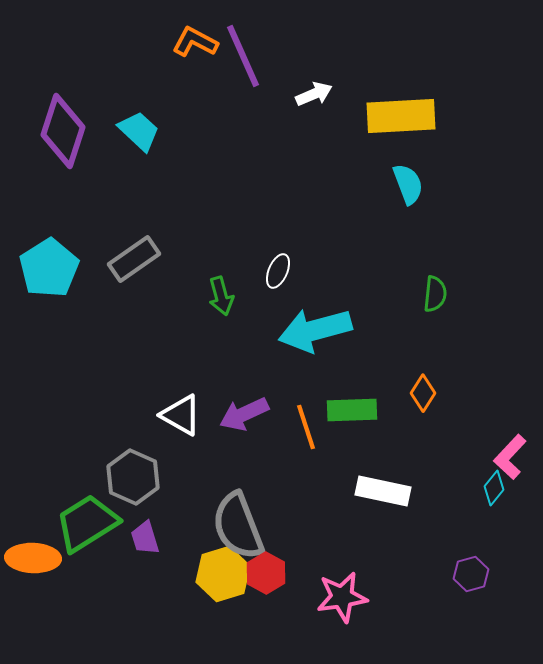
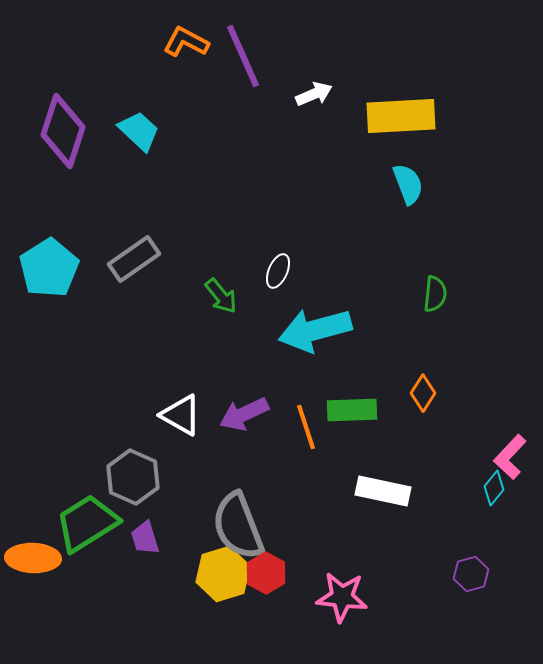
orange L-shape: moved 9 px left
green arrow: rotated 24 degrees counterclockwise
pink star: rotated 15 degrees clockwise
